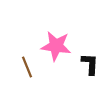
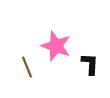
pink star: rotated 12 degrees clockwise
